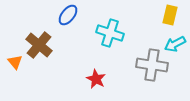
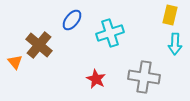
blue ellipse: moved 4 px right, 5 px down
cyan cross: rotated 36 degrees counterclockwise
cyan arrow: rotated 60 degrees counterclockwise
gray cross: moved 8 px left, 12 px down
